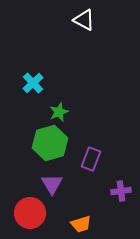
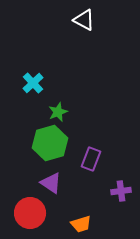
green star: moved 1 px left
purple triangle: moved 1 px left, 1 px up; rotated 25 degrees counterclockwise
